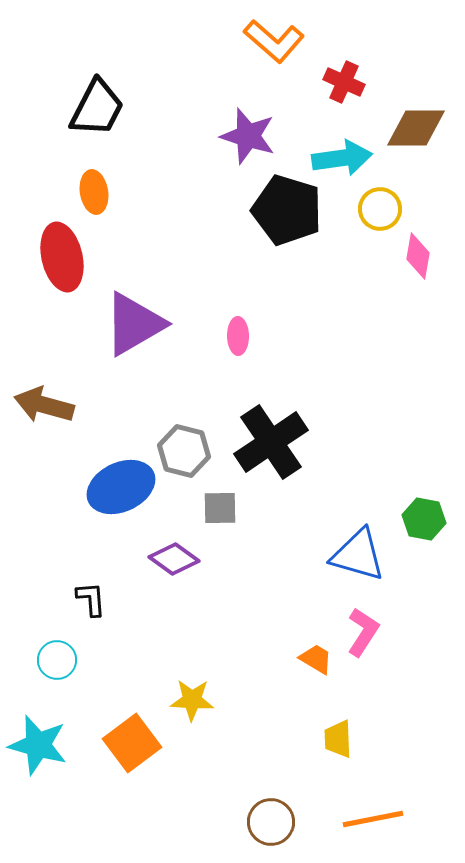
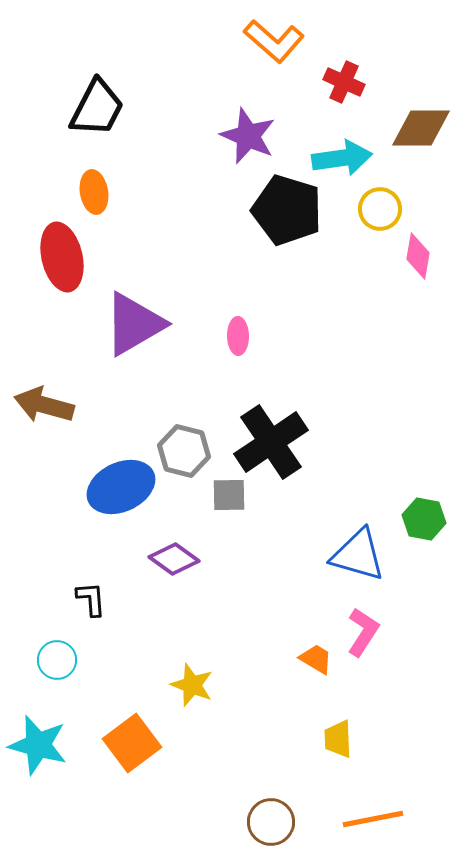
brown diamond: moved 5 px right
purple star: rotated 6 degrees clockwise
gray square: moved 9 px right, 13 px up
yellow star: moved 15 px up; rotated 18 degrees clockwise
